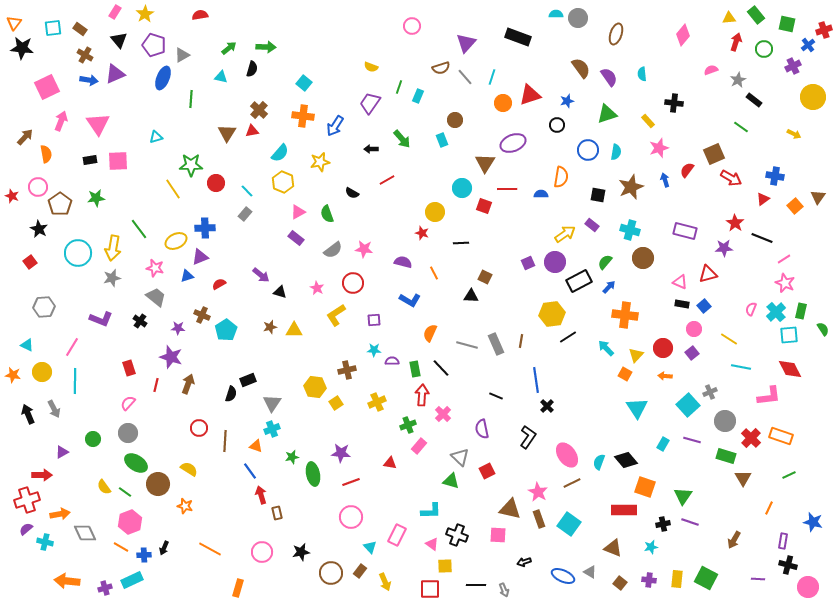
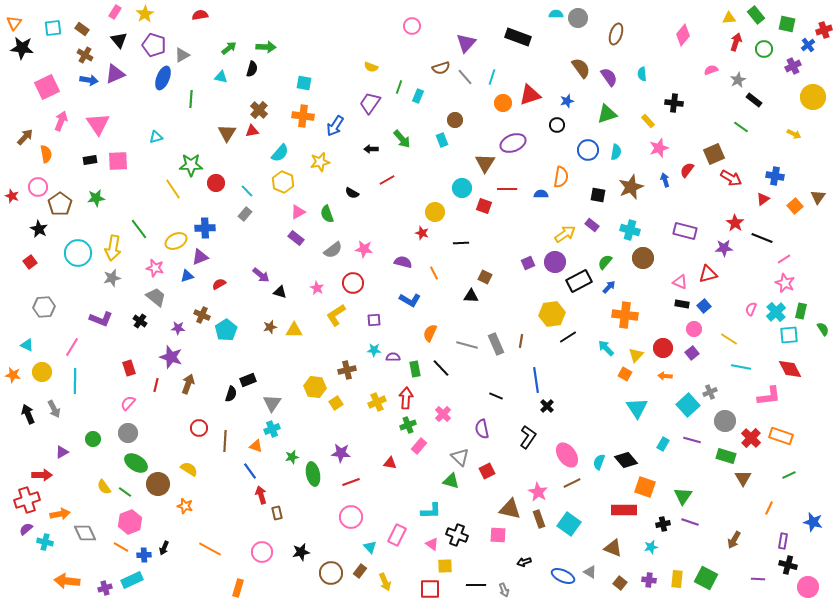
brown rectangle at (80, 29): moved 2 px right
cyan square at (304, 83): rotated 28 degrees counterclockwise
purple semicircle at (392, 361): moved 1 px right, 4 px up
red arrow at (422, 395): moved 16 px left, 3 px down
